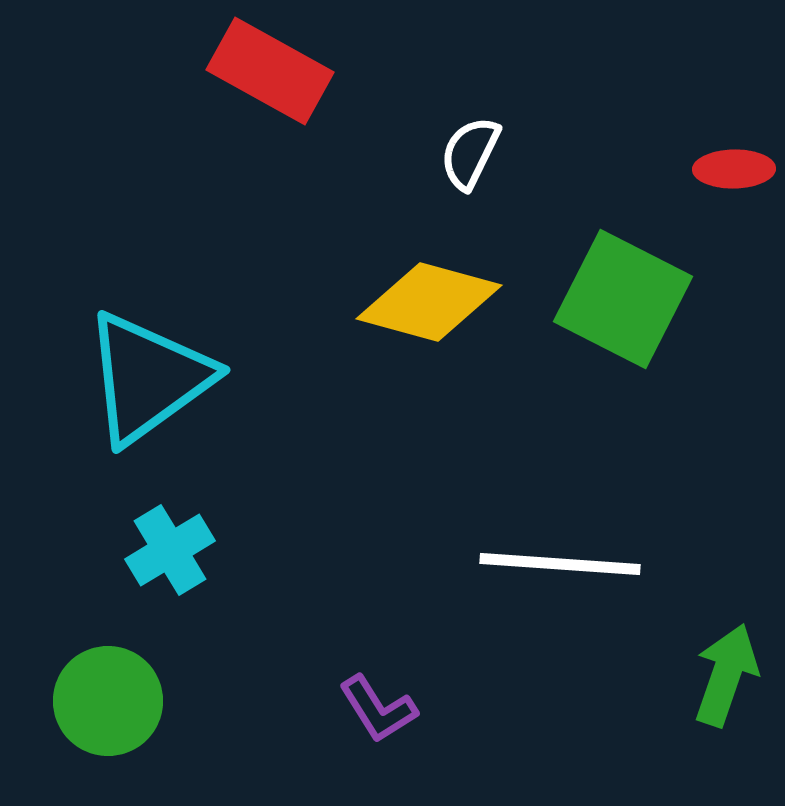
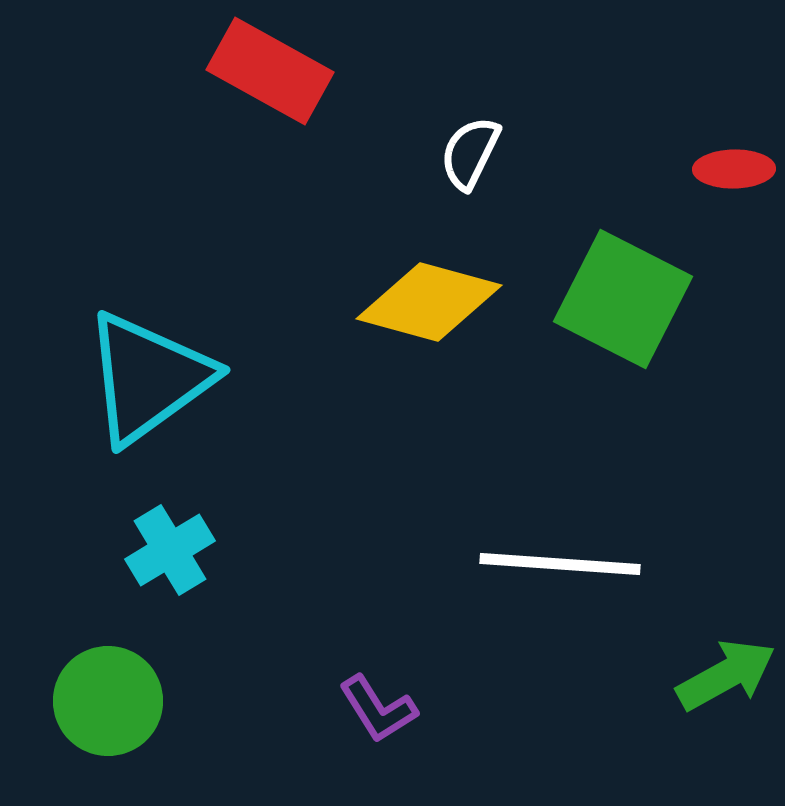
green arrow: rotated 42 degrees clockwise
